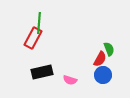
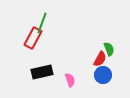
green line: moved 3 px right; rotated 15 degrees clockwise
pink semicircle: rotated 128 degrees counterclockwise
